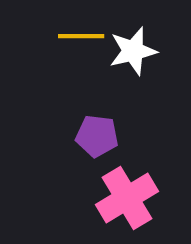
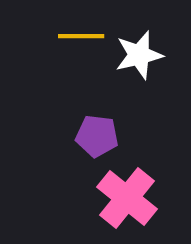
white star: moved 6 px right, 4 px down
pink cross: rotated 20 degrees counterclockwise
